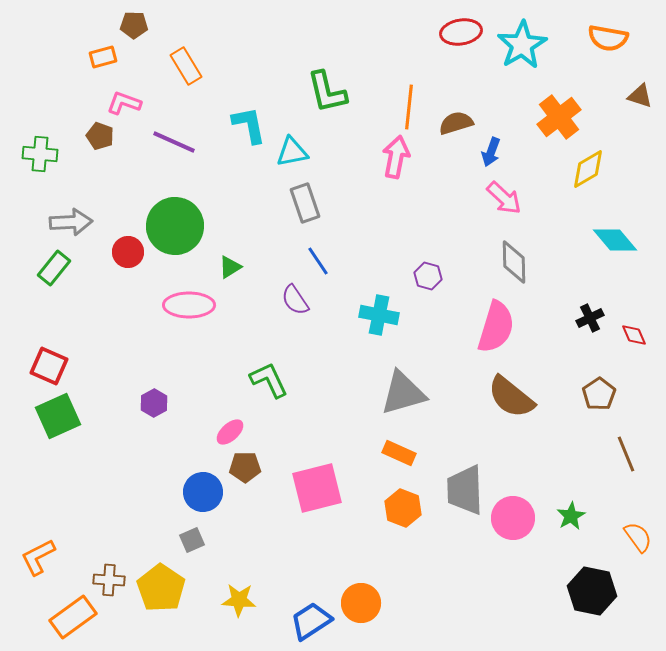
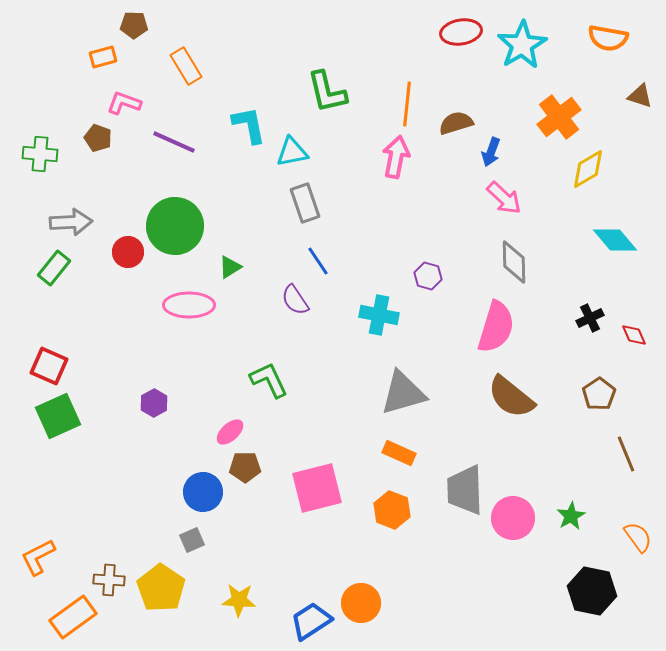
orange line at (409, 107): moved 2 px left, 3 px up
brown pentagon at (100, 136): moved 2 px left, 2 px down
orange hexagon at (403, 508): moved 11 px left, 2 px down
